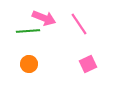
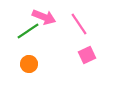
pink arrow: moved 1 px up
green line: rotated 30 degrees counterclockwise
pink square: moved 1 px left, 9 px up
